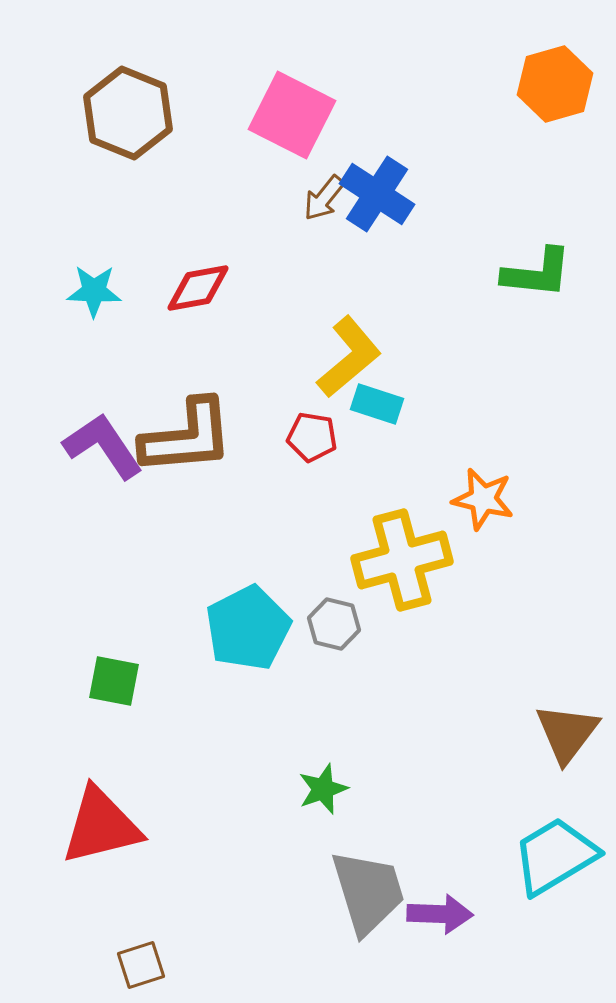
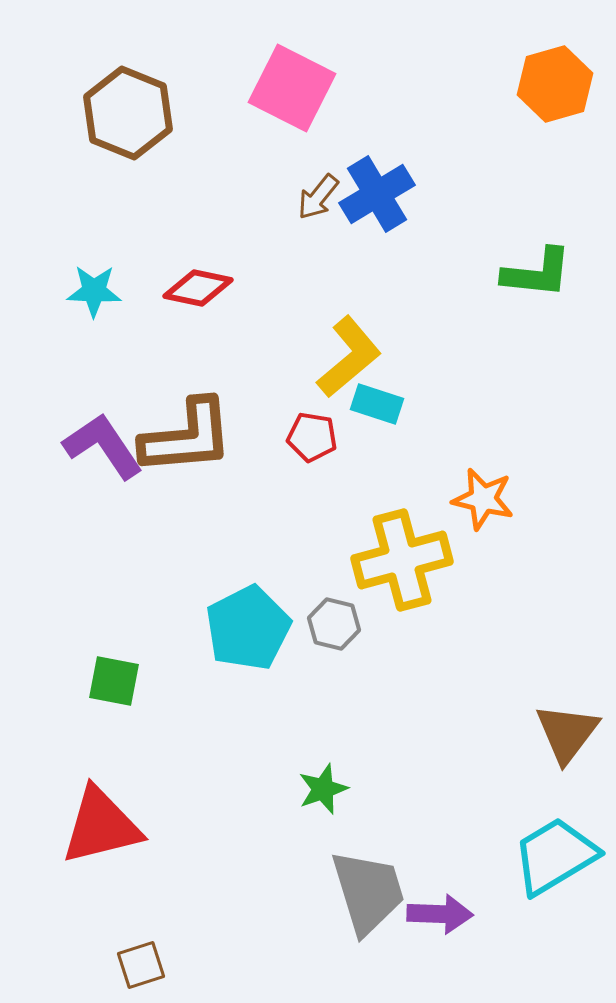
pink square: moved 27 px up
blue cross: rotated 26 degrees clockwise
brown arrow: moved 6 px left, 1 px up
red diamond: rotated 22 degrees clockwise
